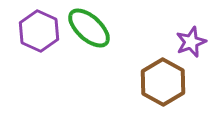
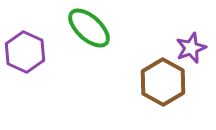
purple hexagon: moved 14 px left, 21 px down
purple star: moved 6 px down
